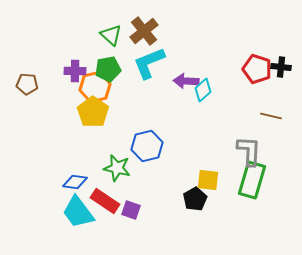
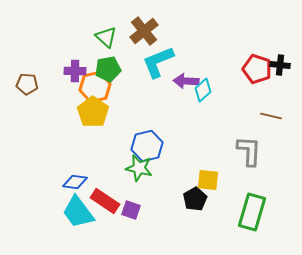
green triangle: moved 5 px left, 2 px down
cyan L-shape: moved 9 px right, 1 px up
black cross: moved 1 px left, 2 px up
green star: moved 22 px right
green rectangle: moved 32 px down
